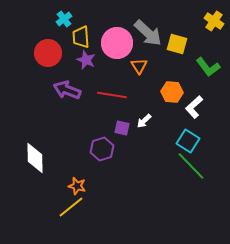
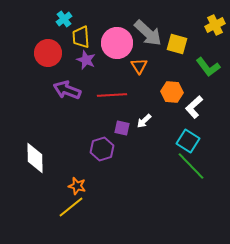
yellow cross: moved 1 px right, 4 px down; rotated 30 degrees clockwise
red line: rotated 12 degrees counterclockwise
